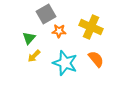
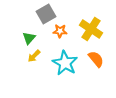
yellow cross: moved 2 px down; rotated 10 degrees clockwise
orange star: moved 1 px right
cyan star: rotated 10 degrees clockwise
